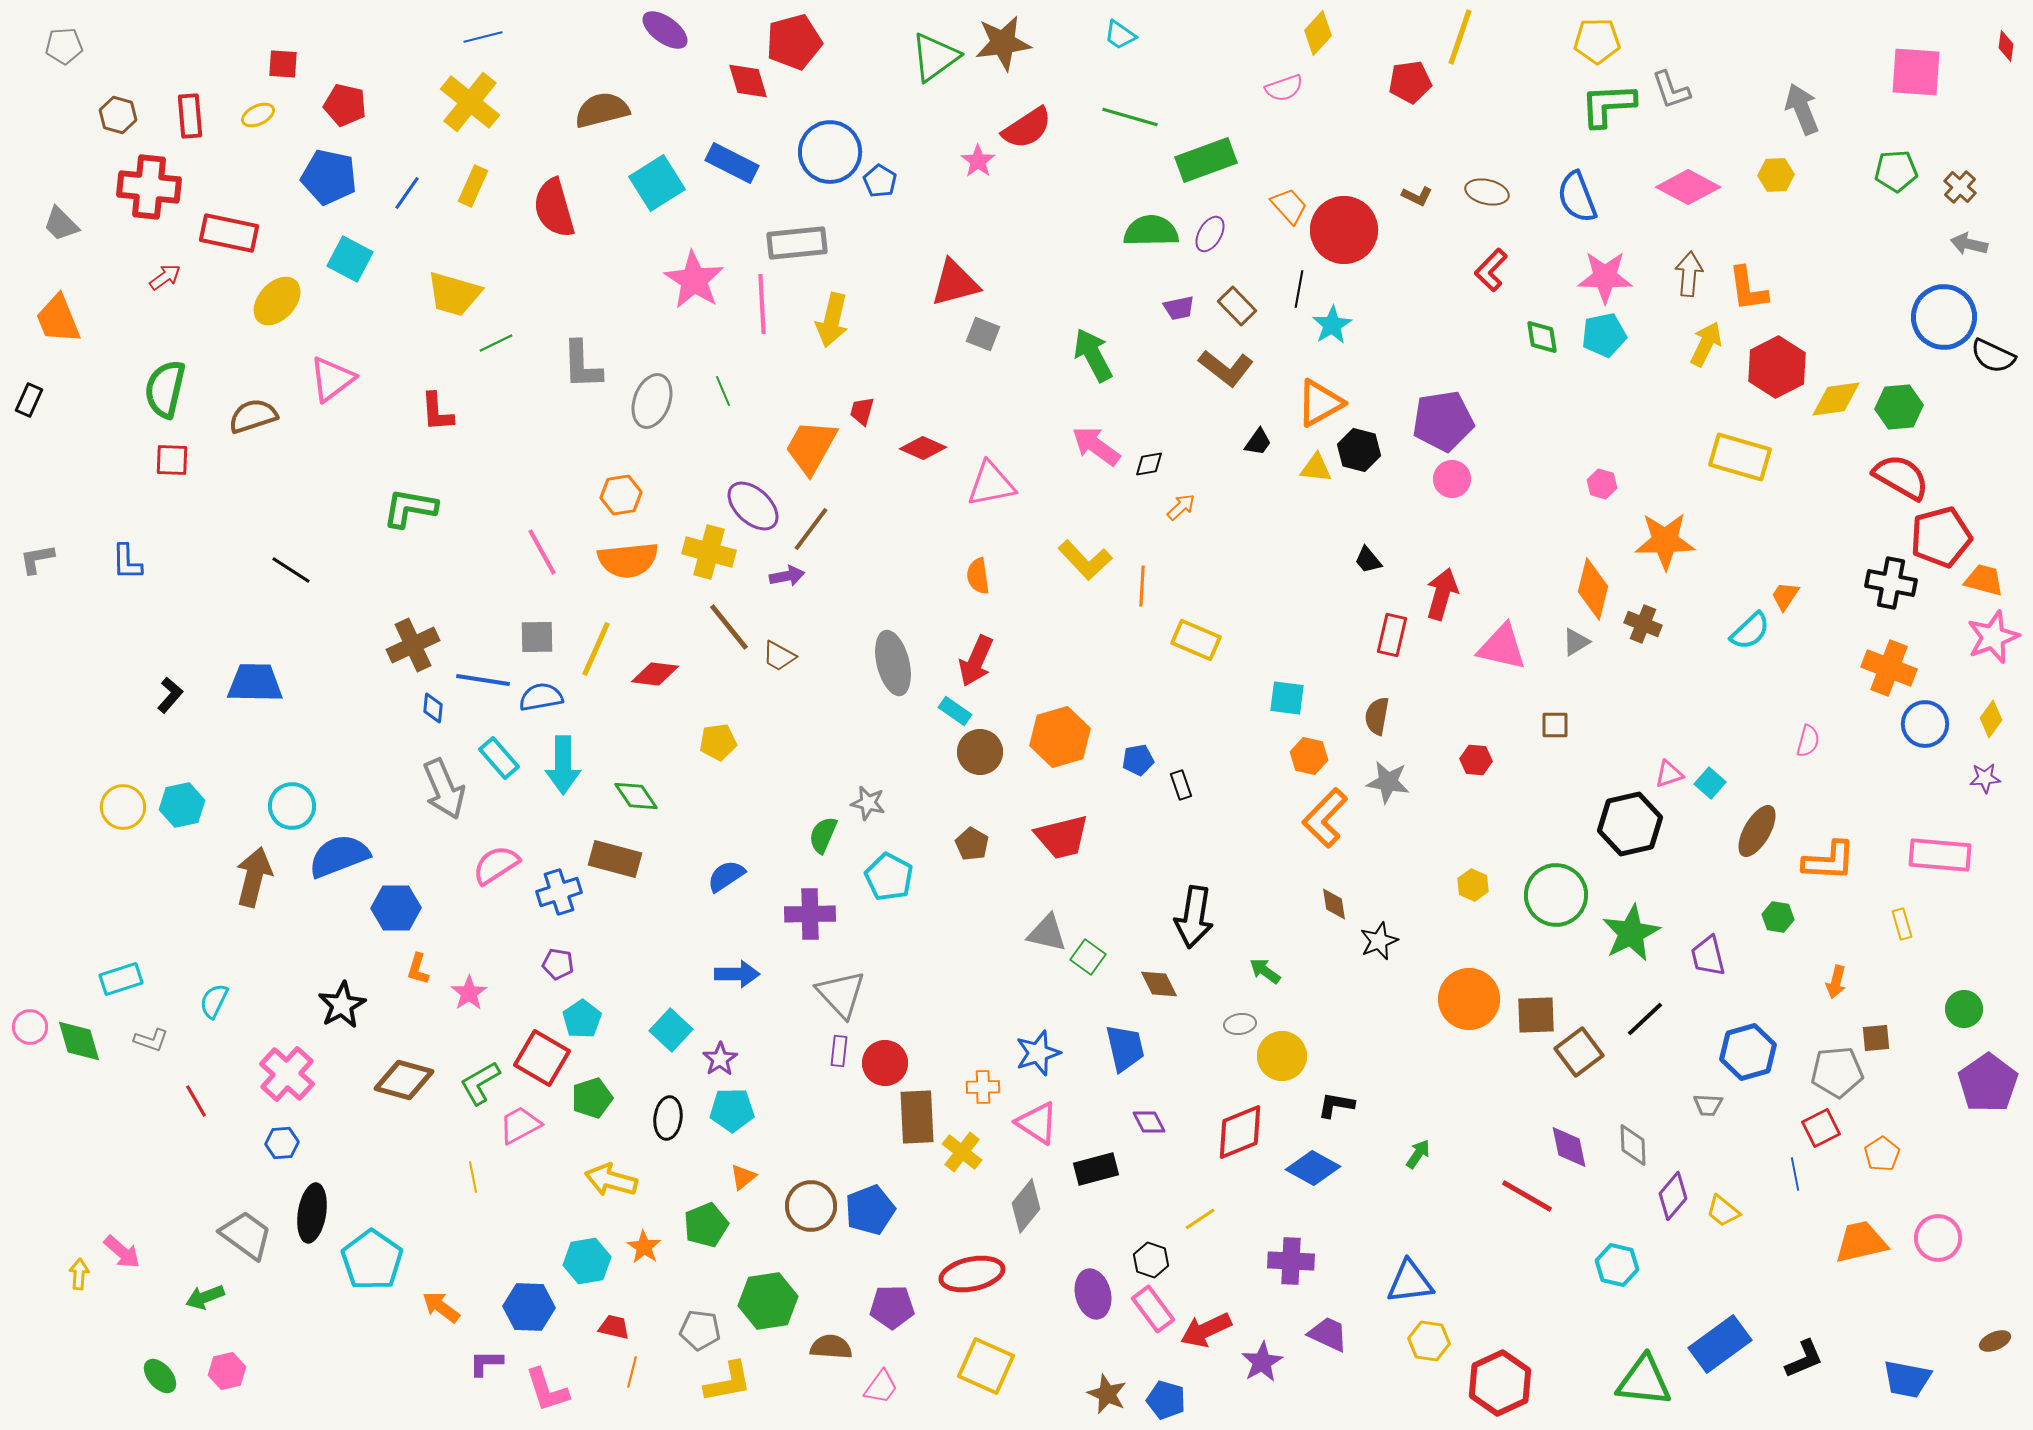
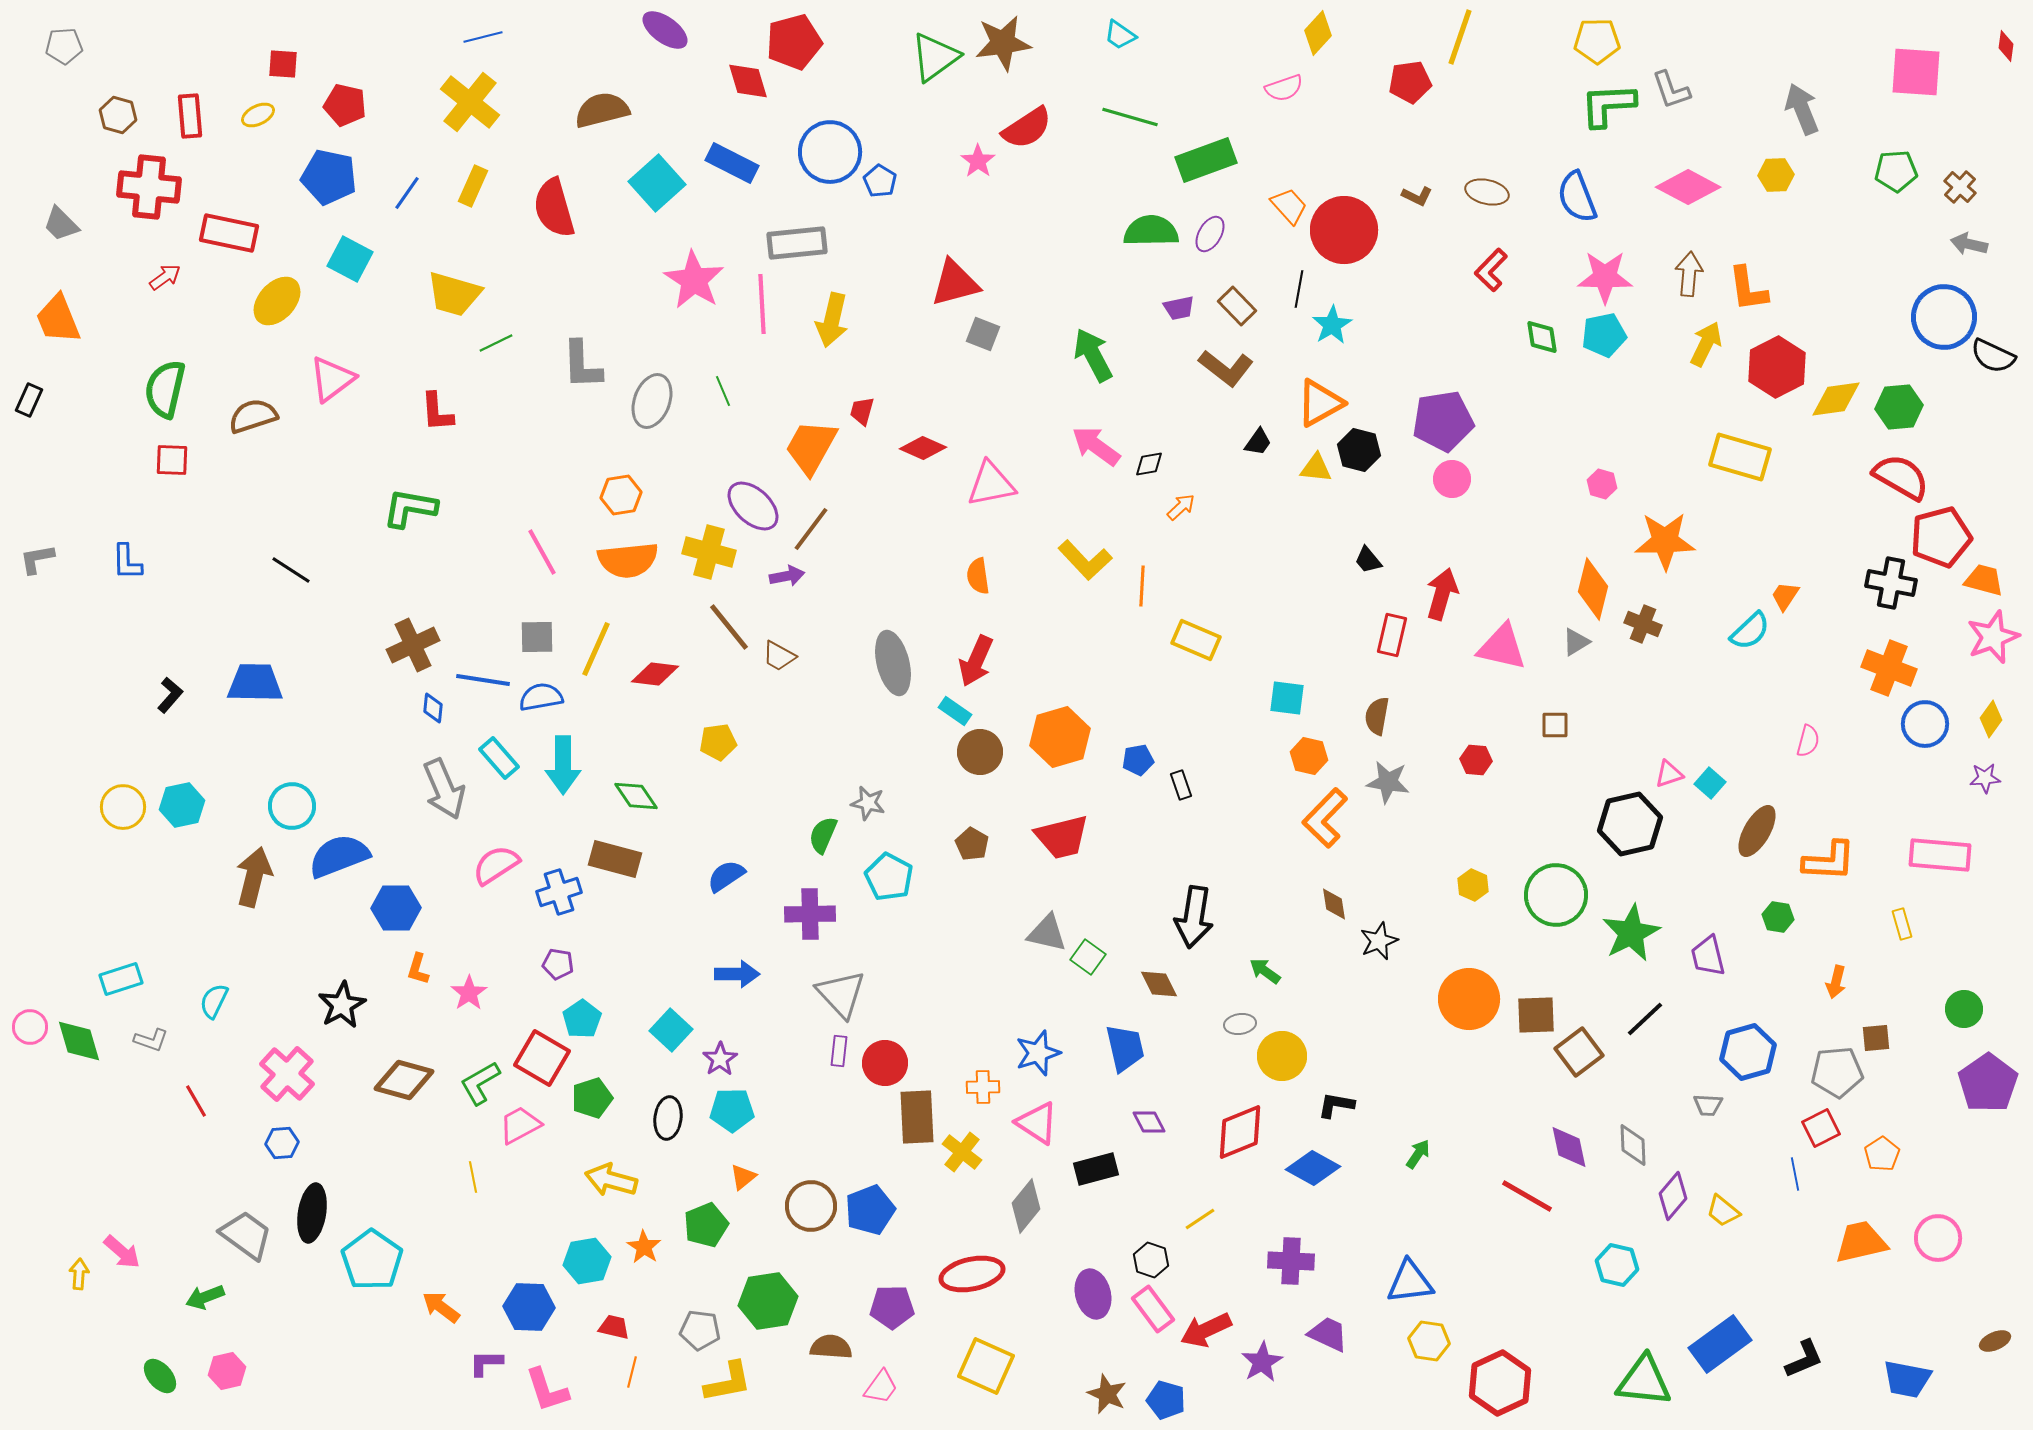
cyan square at (657, 183): rotated 10 degrees counterclockwise
